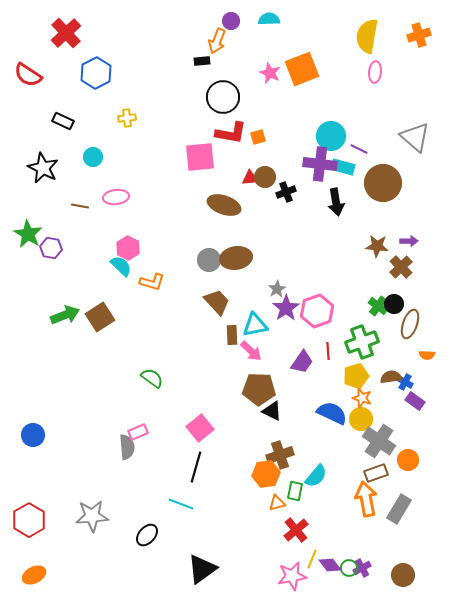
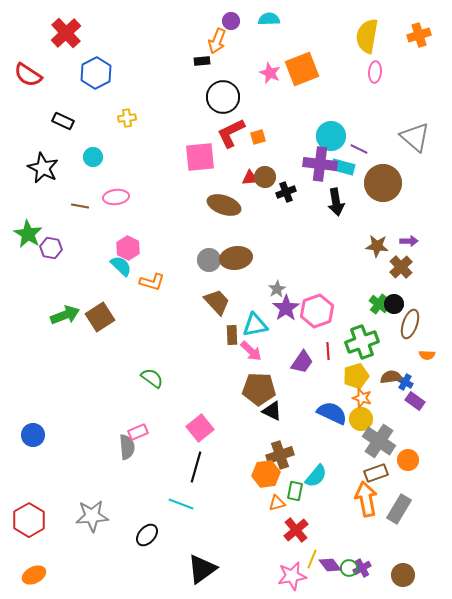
red L-shape at (231, 133): rotated 144 degrees clockwise
green cross at (378, 306): moved 1 px right, 2 px up
